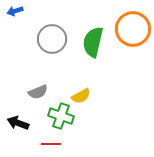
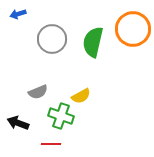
blue arrow: moved 3 px right, 3 px down
